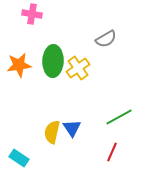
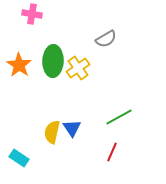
orange star: rotated 30 degrees counterclockwise
